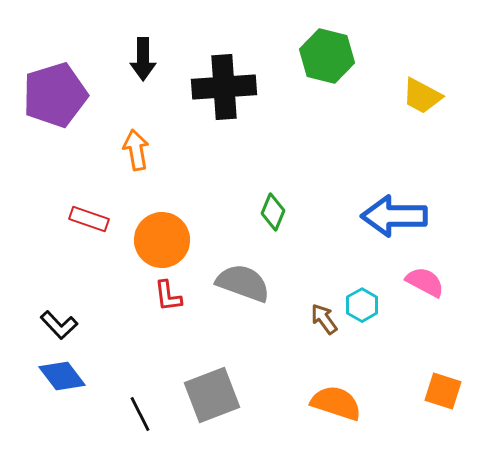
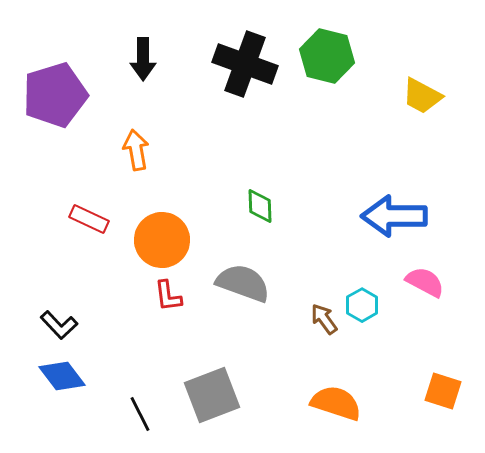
black cross: moved 21 px right, 23 px up; rotated 24 degrees clockwise
green diamond: moved 13 px left, 6 px up; rotated 24 degrees counterclockwise
red rectangle: rotated 6 degrees clockwise
